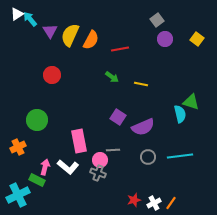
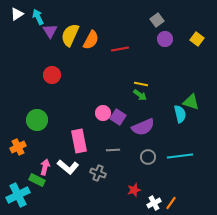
cyan arrow: moved 8 px right, 2 px up; rotated 14 degrees clockwise
green arrow: moved 28 px right, 18 px down
pink circle: moved 3 px right, 47 px up
red star: moved 10 px up
